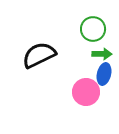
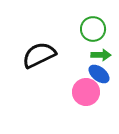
green arrow: moved 1 px left, 1 px down
blue ellipse: moved 5 px left; rotated 65 degrees counterclockwise
